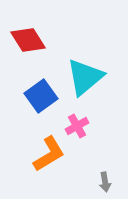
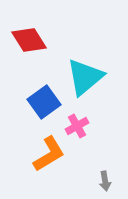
red diamond: moved 1 px right
blue square: moved 3 px right, 6 px down
gray arrow: moved 1 px up
